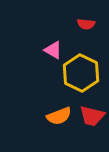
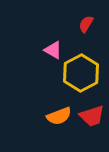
red semicircle: rotated 114 degrees clockwise
yellow hexagon: rotated 6 degrees clockwise
red trapezoid: rotated 32 degrees counterclockwise
